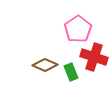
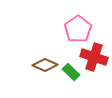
green rectangle: rotated 24 degrees counterclockwise
